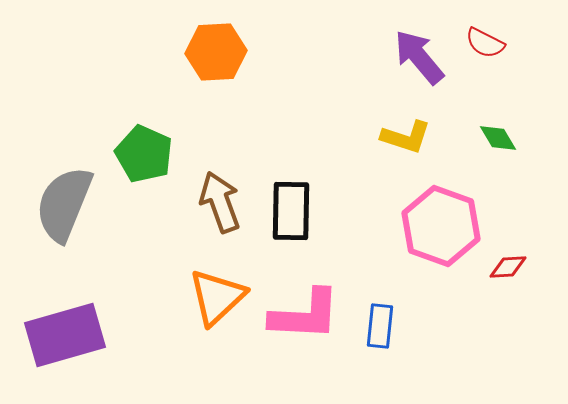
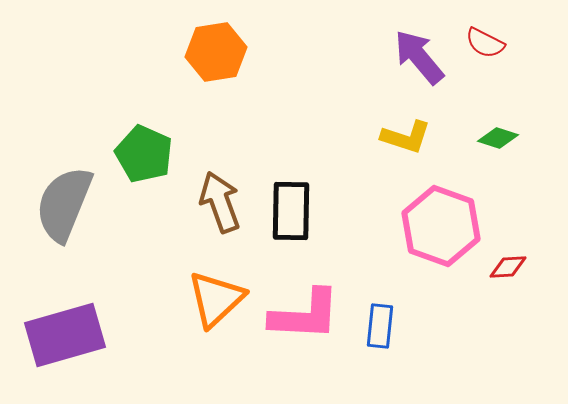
orange hexagon: rotated 6 degrees counterclockwise
green diamond: rotated 42 degrees counterclockwise
orange triangle: moved 1 px left, 2 px down
